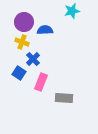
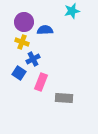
blue cross: rotated 16 degrees clockwise
